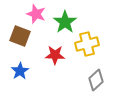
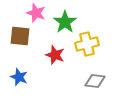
pink star: moved 1 px up
brown square: rotated 15 degrees counterclockwise
red star: rotated 18 degrees clockwise
blue star: moved 1 px left, 6 px down; rotated 18 degrees counterclockwise
gray diamond: moved 1 px left, 1 px down; rotated 50 degrees clockwise
